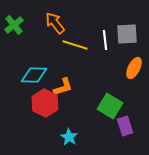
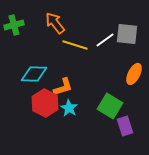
green cross: rotated 24 degrees clockwise
gray square: rotated 10 degrees clockwise
white line: rotated 60 degrees clockwise
orange ellipse: moved 6 px down
cyan diamond: moved 1 px up
cyan star: moved 29 px up
